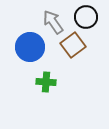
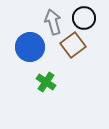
black circle: moved 2 px left, 1 px down
gray arrow: rotated 20 degrees clockwise
green cross: rotated 30 degrees clockwise
